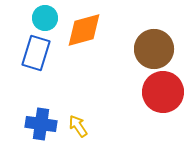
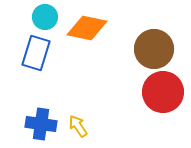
cyan circle: moved 1 px up
orange diamond: moved 3 px right, 2 px up; rotated 27 degrees clockwise
